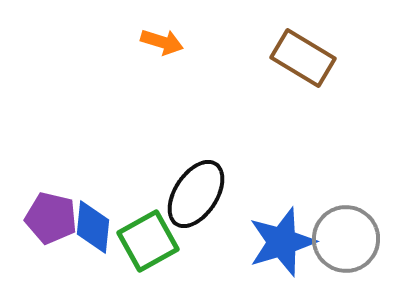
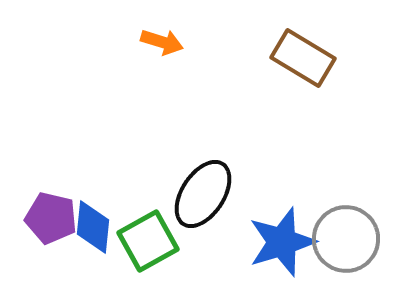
black ellipse: moved 7 px right
